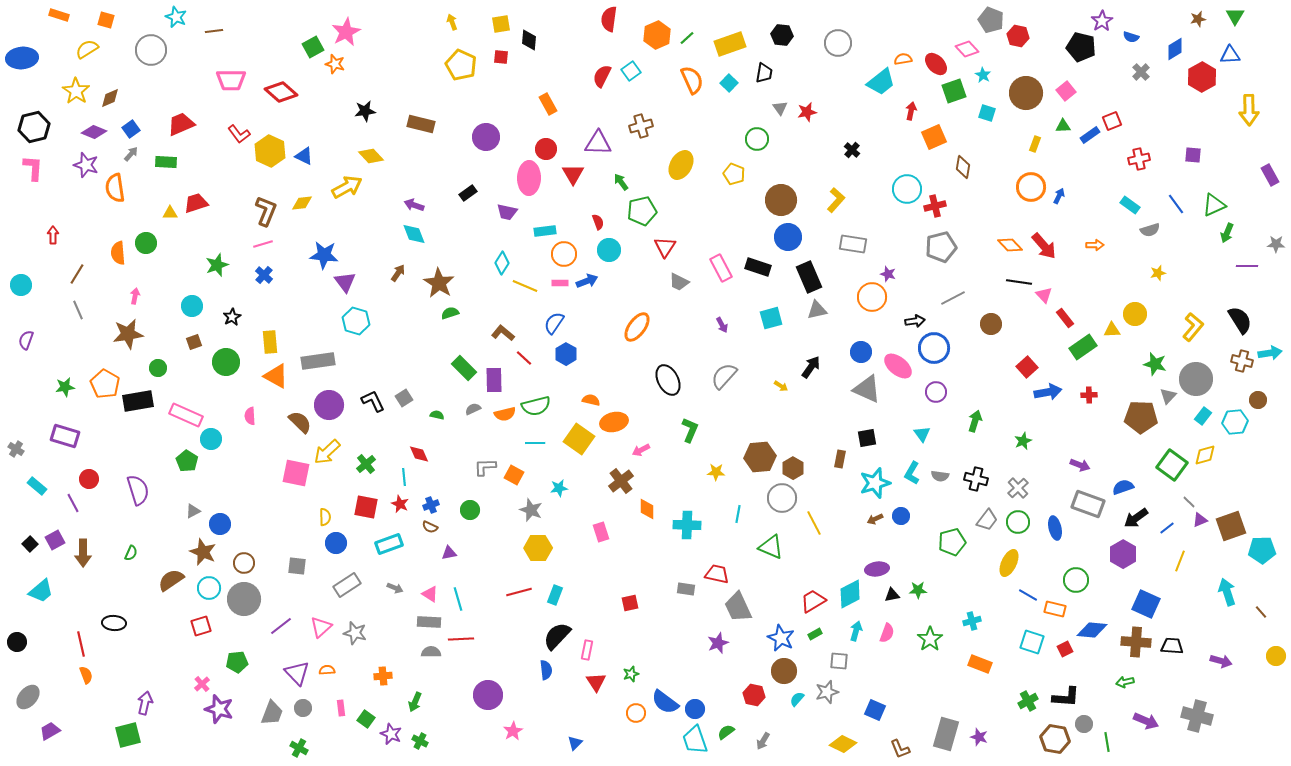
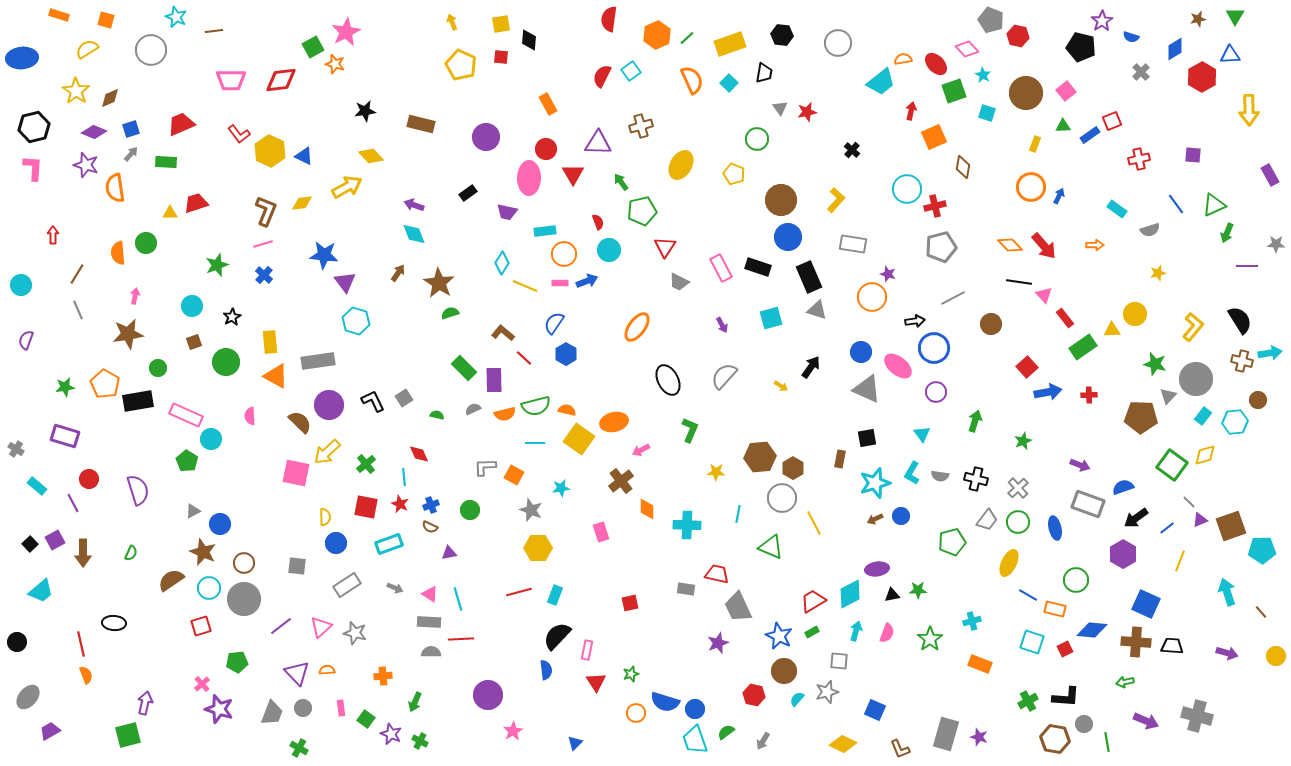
red diamond at (281, 92): moved 12 px up; rotated 48 degrees counterclockwise
blue square at (131, 129): rotated 18 degrees clockwise
cyan rectangle at (1130, 205): moved 13 px left, 4 px down
gray triangle at (817, 310): rotated 30 degrees clockwise
orange semicircle at (591, 400): moved 24 px left, 10 px down
cyan star at (559, 488): moved 2 px right
green rectangle at (815, 634): moved 3 px left, 2 px up
blue star at (781, 638): moved 2 px left, 2 px up
purple arrow at (1221, 661): moved 6 px right, 8 px up
blue semicircle at (665, 702): rotated 20 degrees counterclockwise
